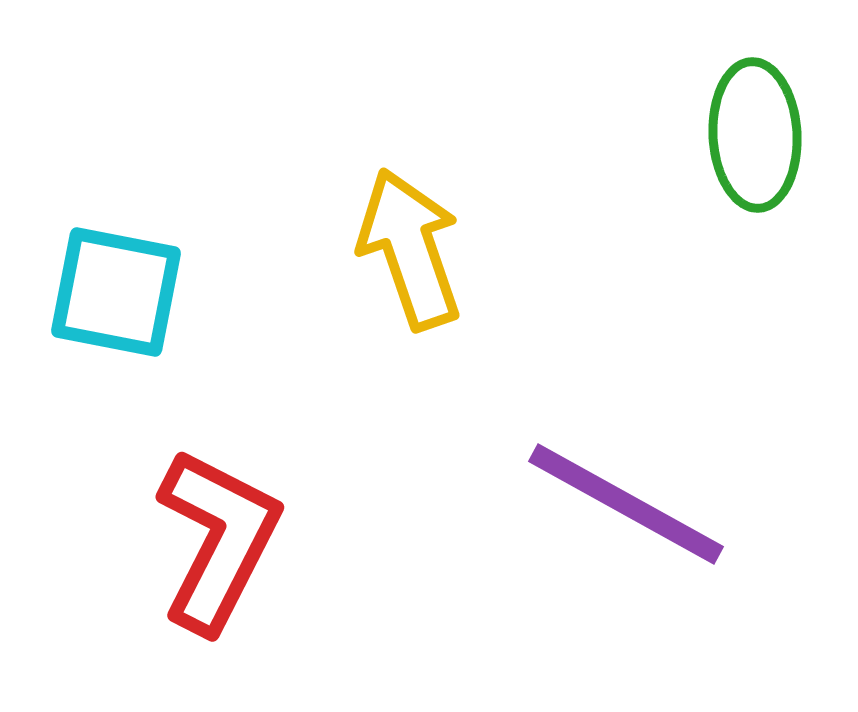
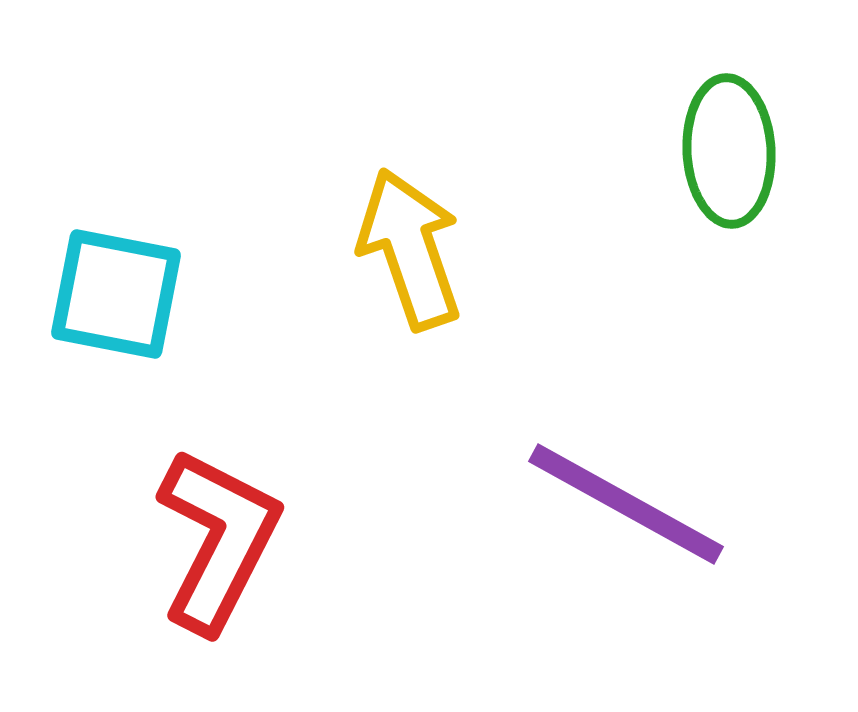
green ellipse: moved 26 px left, 16 px down
cyan square: moved 2 px down
